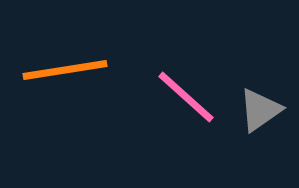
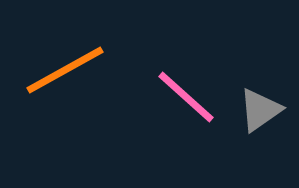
orange line: rotated 20 degrees counterclockwise
